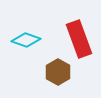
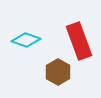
red rectangle: moved 2 px down
